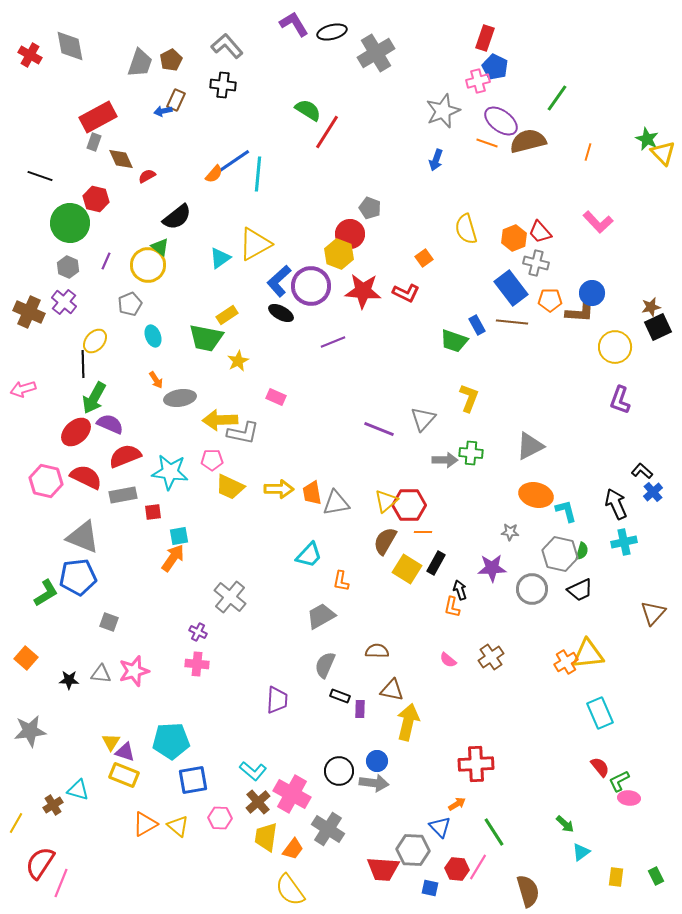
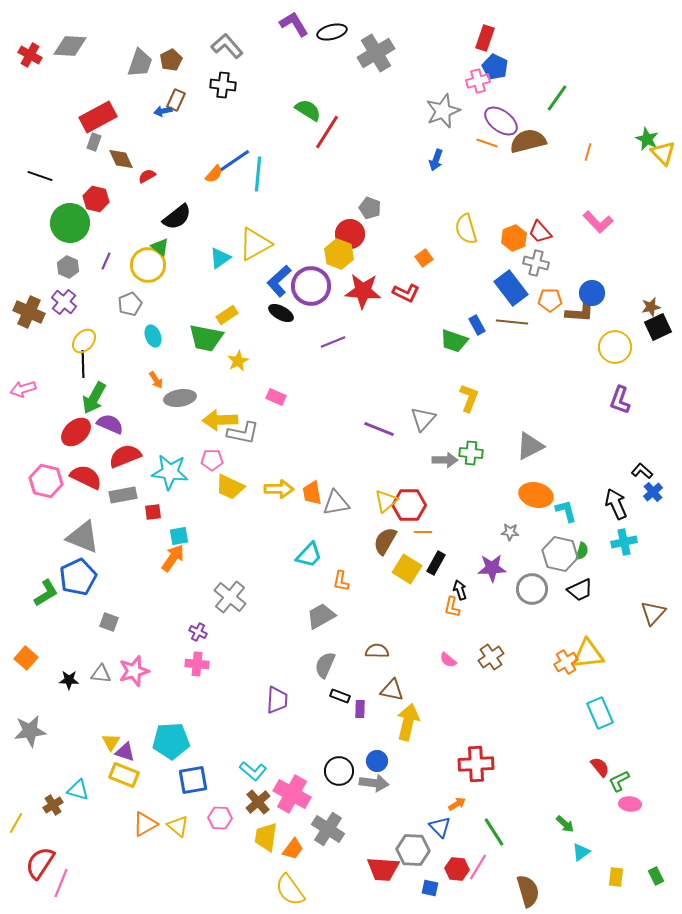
gray diamond at (70, 46): rotated 76 degrees counterclockwise
yellow ellipse at (95, 341): moved 11 px left
blue pentagon at (78, 577): rotated 18 degrees counterclockwise
pink ellipse at (629, 798): moved 1 px right, 6 px down
